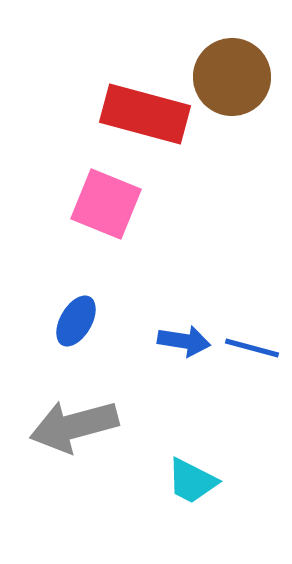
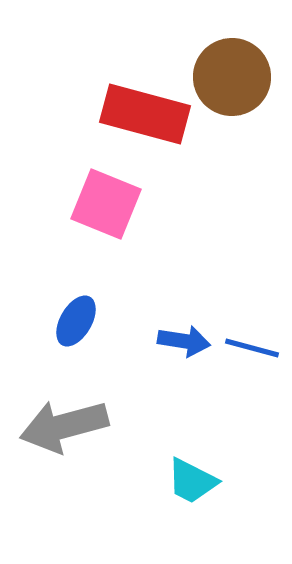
gray arrow: moved 10 px left
